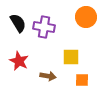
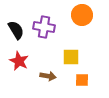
orange circle: moved 4 px left, 2 px up
black semicircle: moved 2 px left, 7 px down
